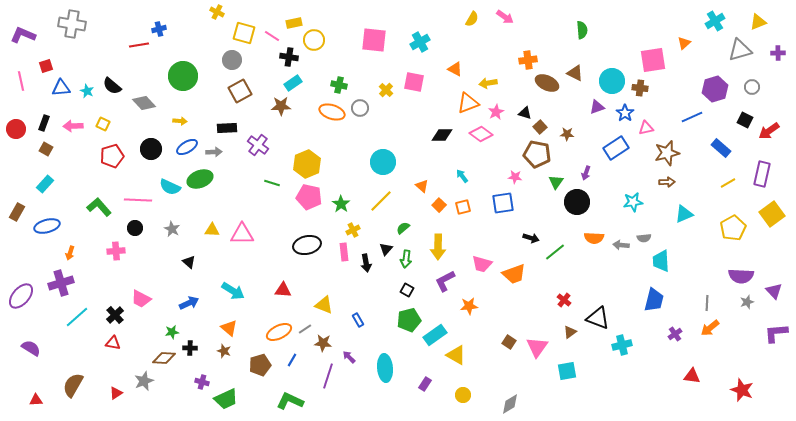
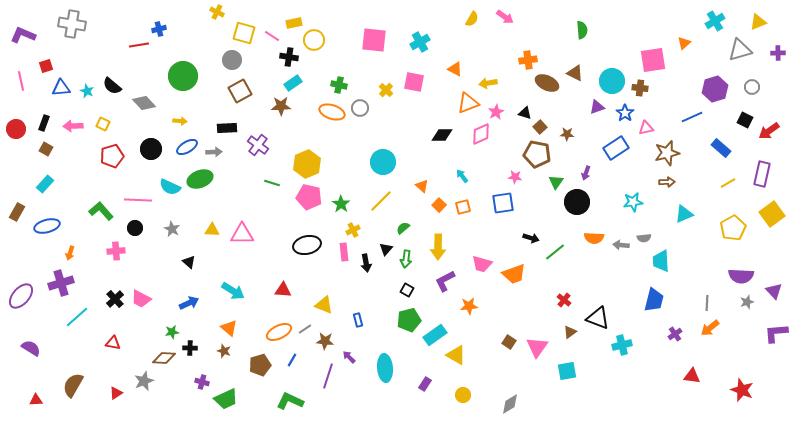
pink diamond at (481, 134): rotated 60 degrees counterclockwise
green L-shape at (99, 207): moved 2 px right, 4 px down
black cross at (115, 315): moved 16 px up
blue rectangle at (358, 320): rotated 16 degrees clockwise
brown star at (323, 343): moved 2 px right, 2 px up
